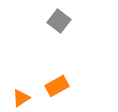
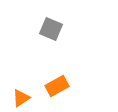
gray square: moved 8 px left, 8 px down; rotated 15 degrees counterclockwise
